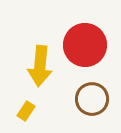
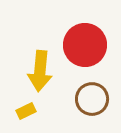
yellow arrow: moved 5 px down
yellow rectangle: rotated 30 degrees clockwise
